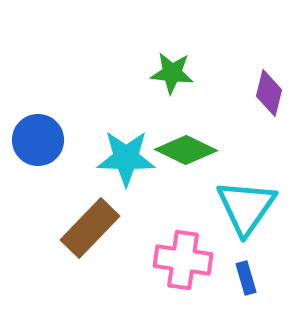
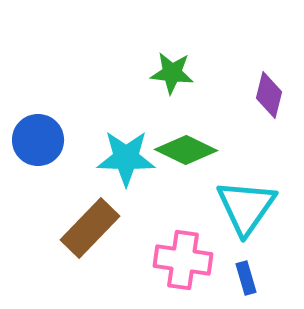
purple diamond: moved 2 px down
